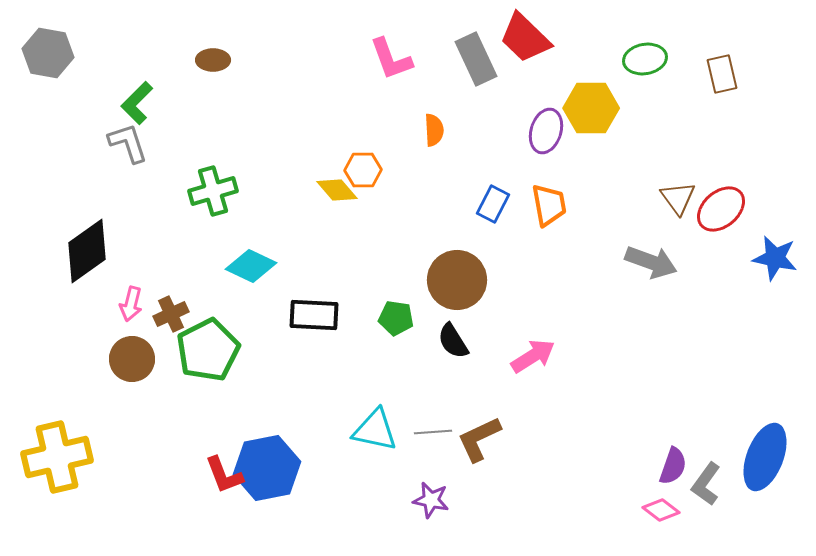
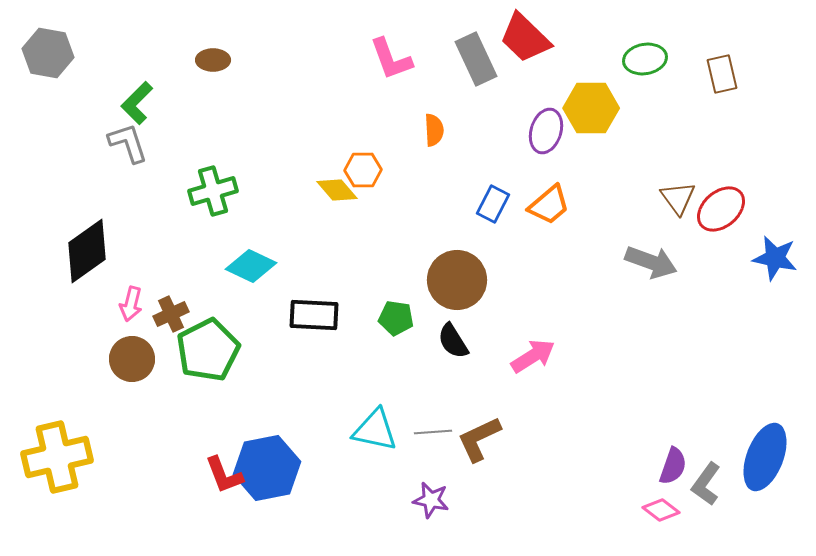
orange trapezoid at (549, 205): rotated 60 degrees clockwise
